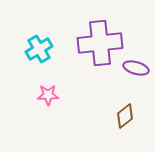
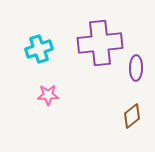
cyan cross: rotated 12 degrees clockwise
purple ellipse: rotated 75 degrees clockwise
brown diamond: moved 7 px right
